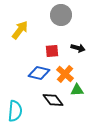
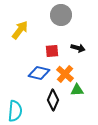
black diamond: rotated 60 degrees clockwise
